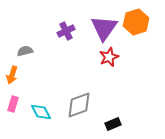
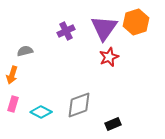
cyan diamond: rotated 35 degrees counterclockwise
